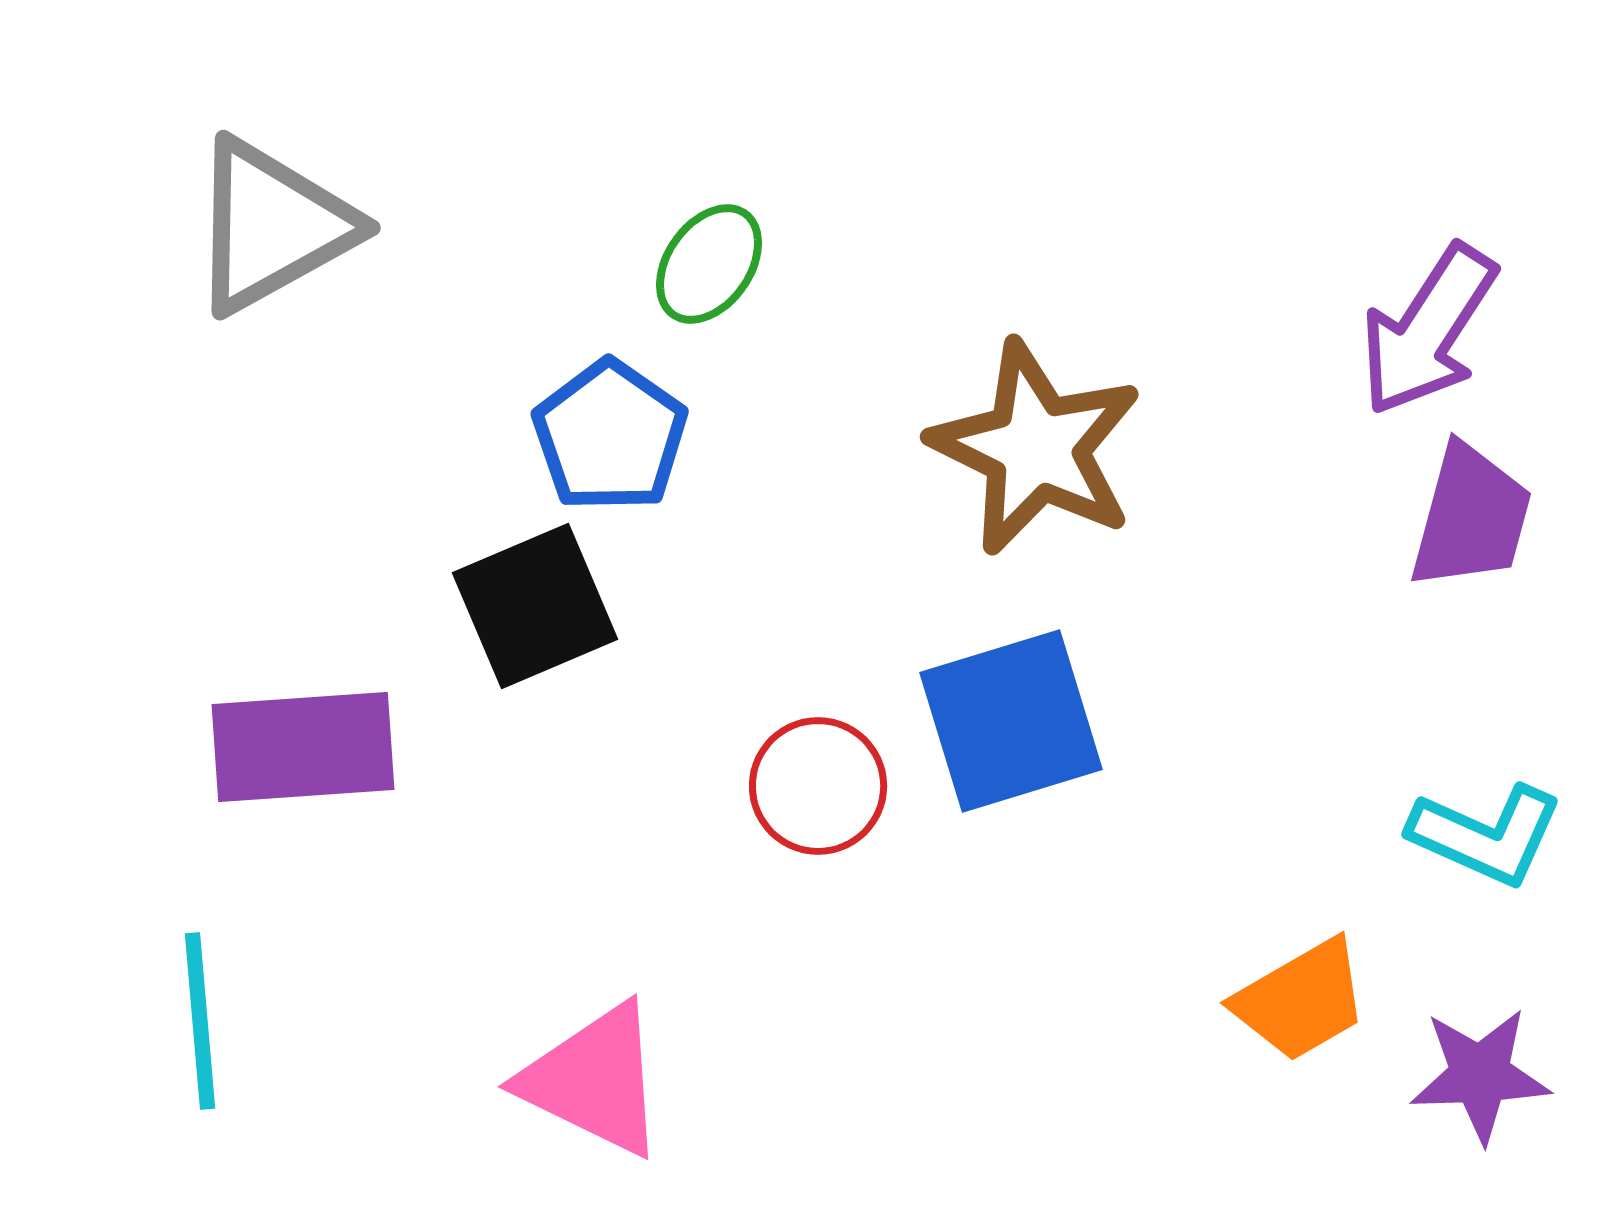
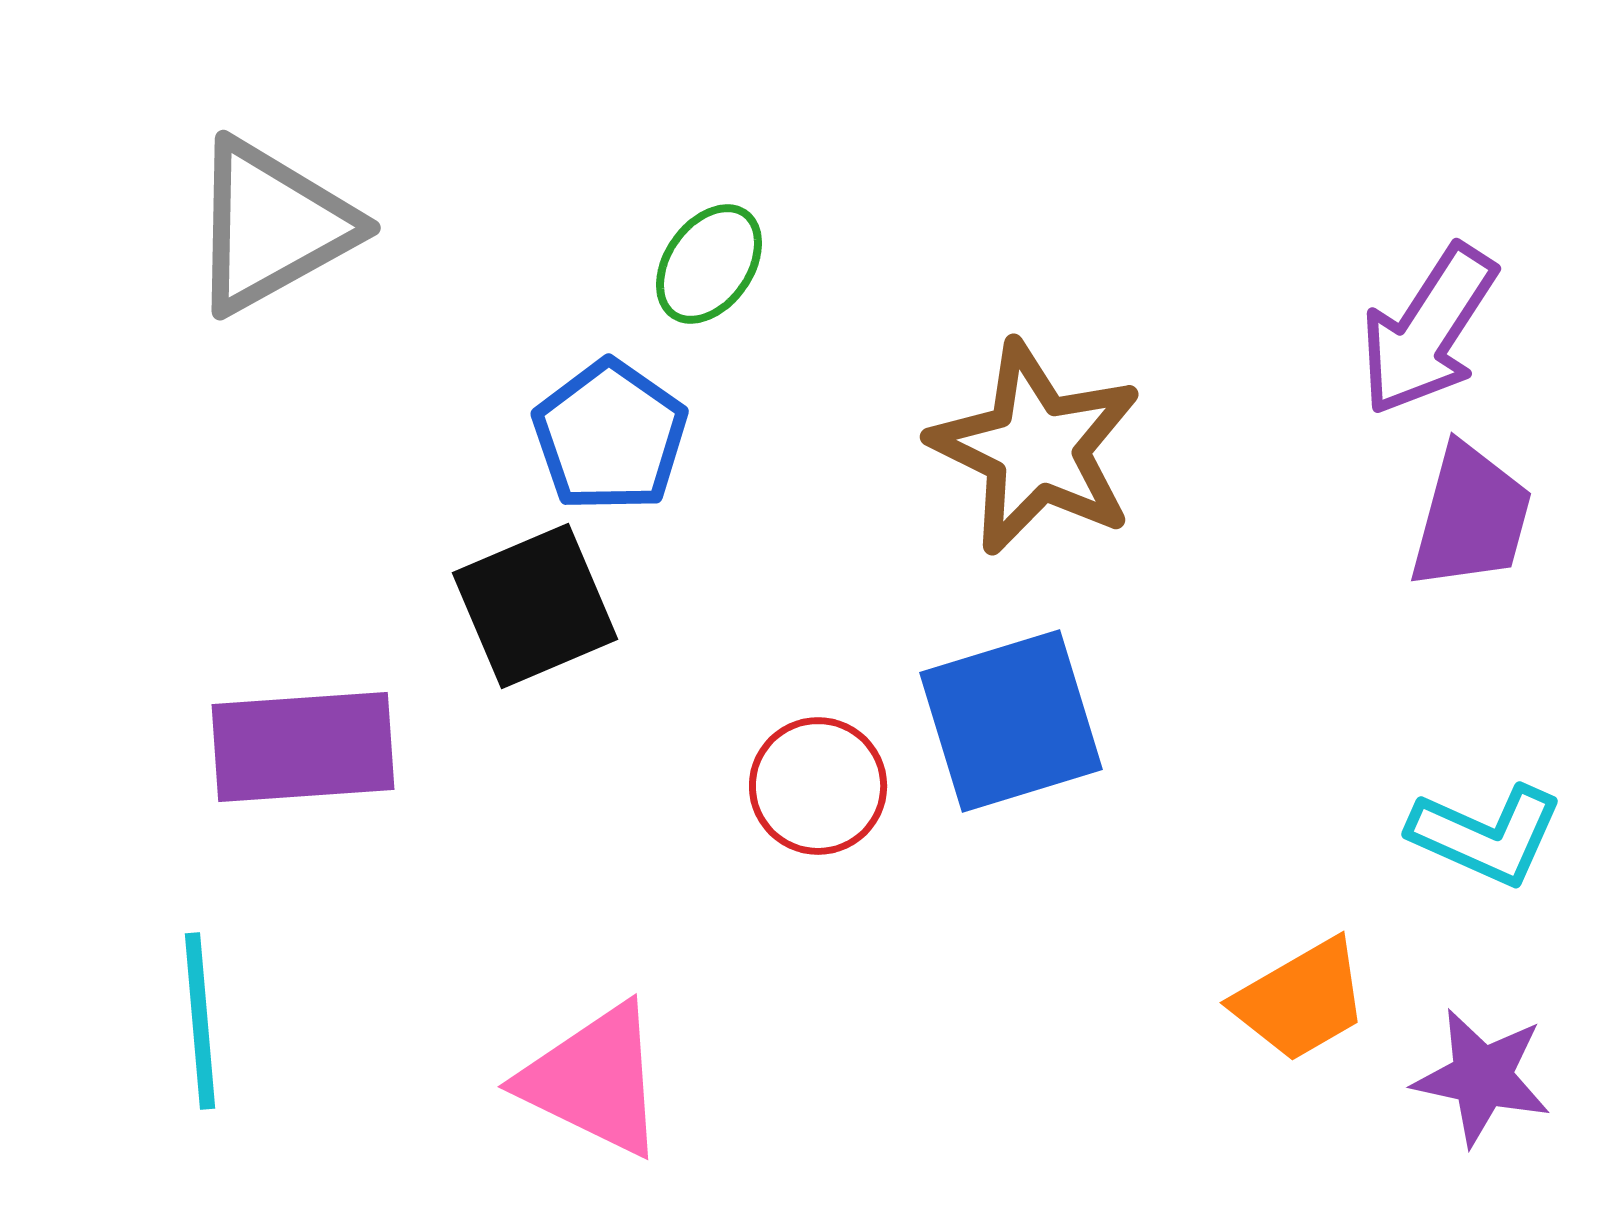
purple star: moved 2 px right, 2 px down; rotated 14 degrees clockwise
